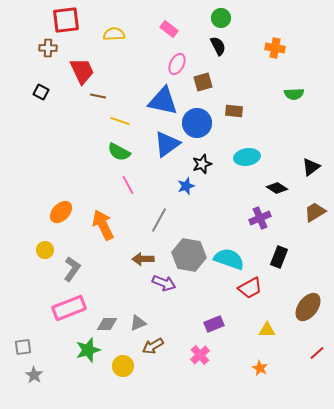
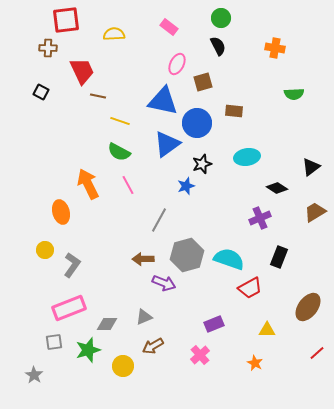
pink rectangle at (169, 29): moved 2 px up
orange ellipse at (61, 212): rotated 60 degrees counterclockwise
orange arrow at (103, 225): moved 15 px left, 41 px up
gray hexagon at (189, 255): moved 2 px left; rotated 24 degrees counterclockwise
gray L-shape at (72, 269): moved 4 px up
gray triangle at (138, 323): moved 6 px right, 6 px up
gray square at (23, 347): moved 31 px right, 5 px up
orange star at (260, 368): moved 5 px left, 5 px up
